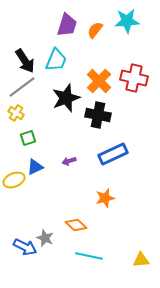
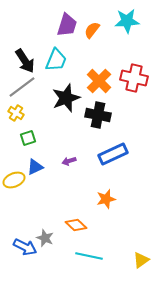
orange semicircle: moved 3 px left
orange star: moved 1 px right, 1 px down
yellow triangle: rotated 30 degrees counterclockwise
